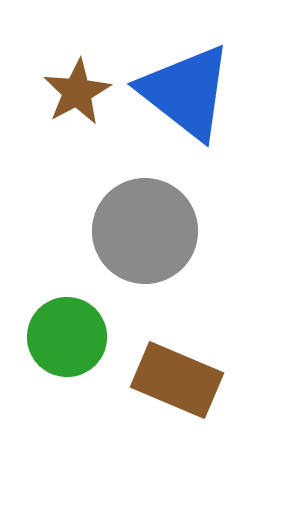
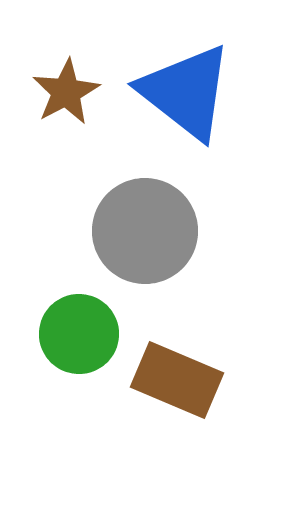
brown star: moved 11 px left
green circle: moved 12 px right, 3 px up
